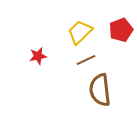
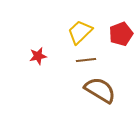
red pentagon: moved 4 px down
brown line: rotated 18 degrees clockwise
brown semicircle: rotated 128 degrees clockwise
